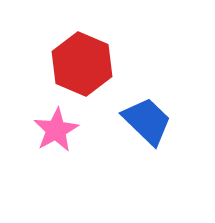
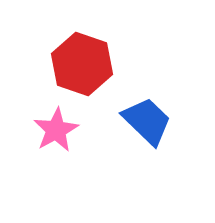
red hexagon: rotated 4 degrees counterclockwise
